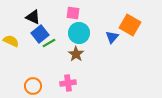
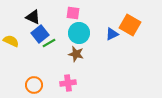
blue triangle: moved 3 px up; rotated 24 degrees clockwise
brown star: rotated 21 degrees counterclockwise
orange circle: moved 1 px right, 1 px up
